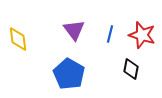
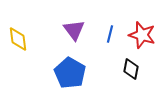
blue pentagon: moved 1 px right, 1 px up
